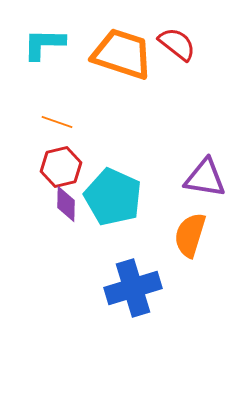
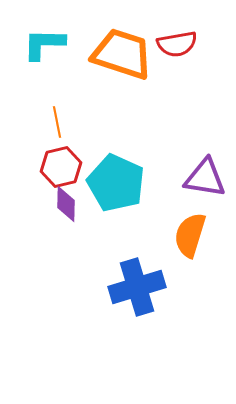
red semicircle: rotated 132 degrees clockwise
orange line: rotated 60 degrees clockwise
cyan pentagon: moved 3 px right, 14 px up
blue cross: moved 4 px right, 1 px up
